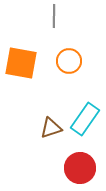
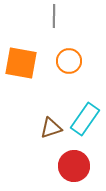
red circle: moved 6 px left, 2 px up
